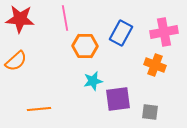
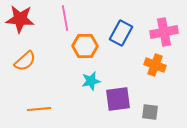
orange semicircle: moved 9 px right
cyan star: moved 2 px left
